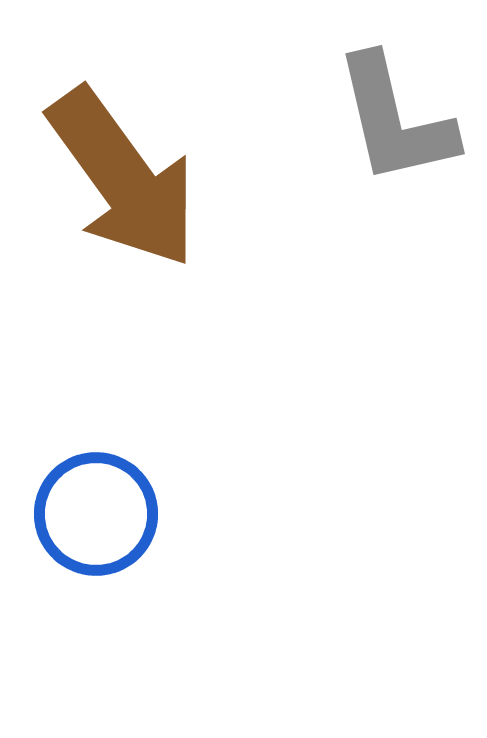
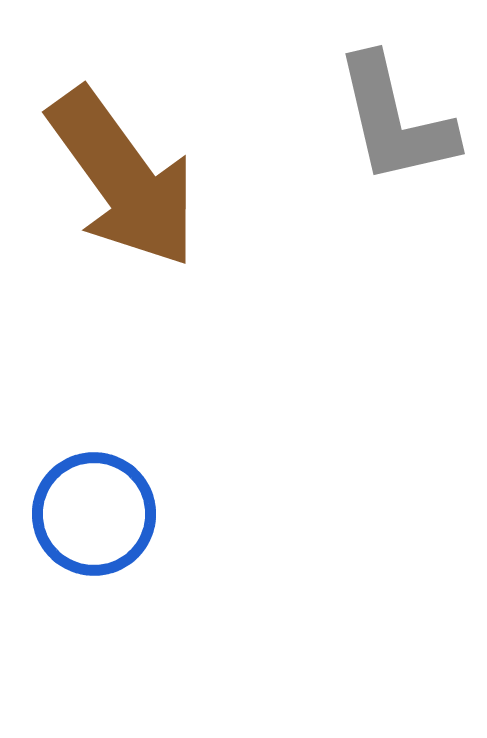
blue circle: moved 2 px left
